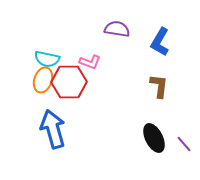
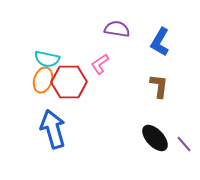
pink L-shape: moved 10 px right, 2 px down; rotated 125 degrees clockwise
black ellipse: moved 1 px right; rotated 16 degrees counterclockwise
